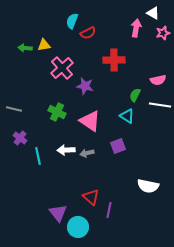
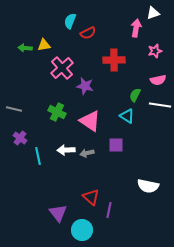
white triangle: rotated 48 degrees counterclockwise
cyan semicircle: moved 2 px left
pink star: moved 8 px left, 18 px down
purple square: moved 2 px left, 1 px up; rotated 21 degrees clockwise
cyan circle: moved 4 px right, 3 px down
